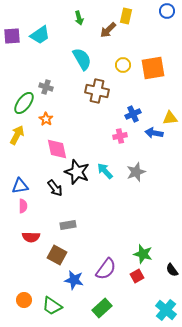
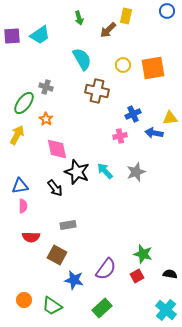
black semicircle: moved 2 px left, 4 px down; rotated 136 degrees clockwise
